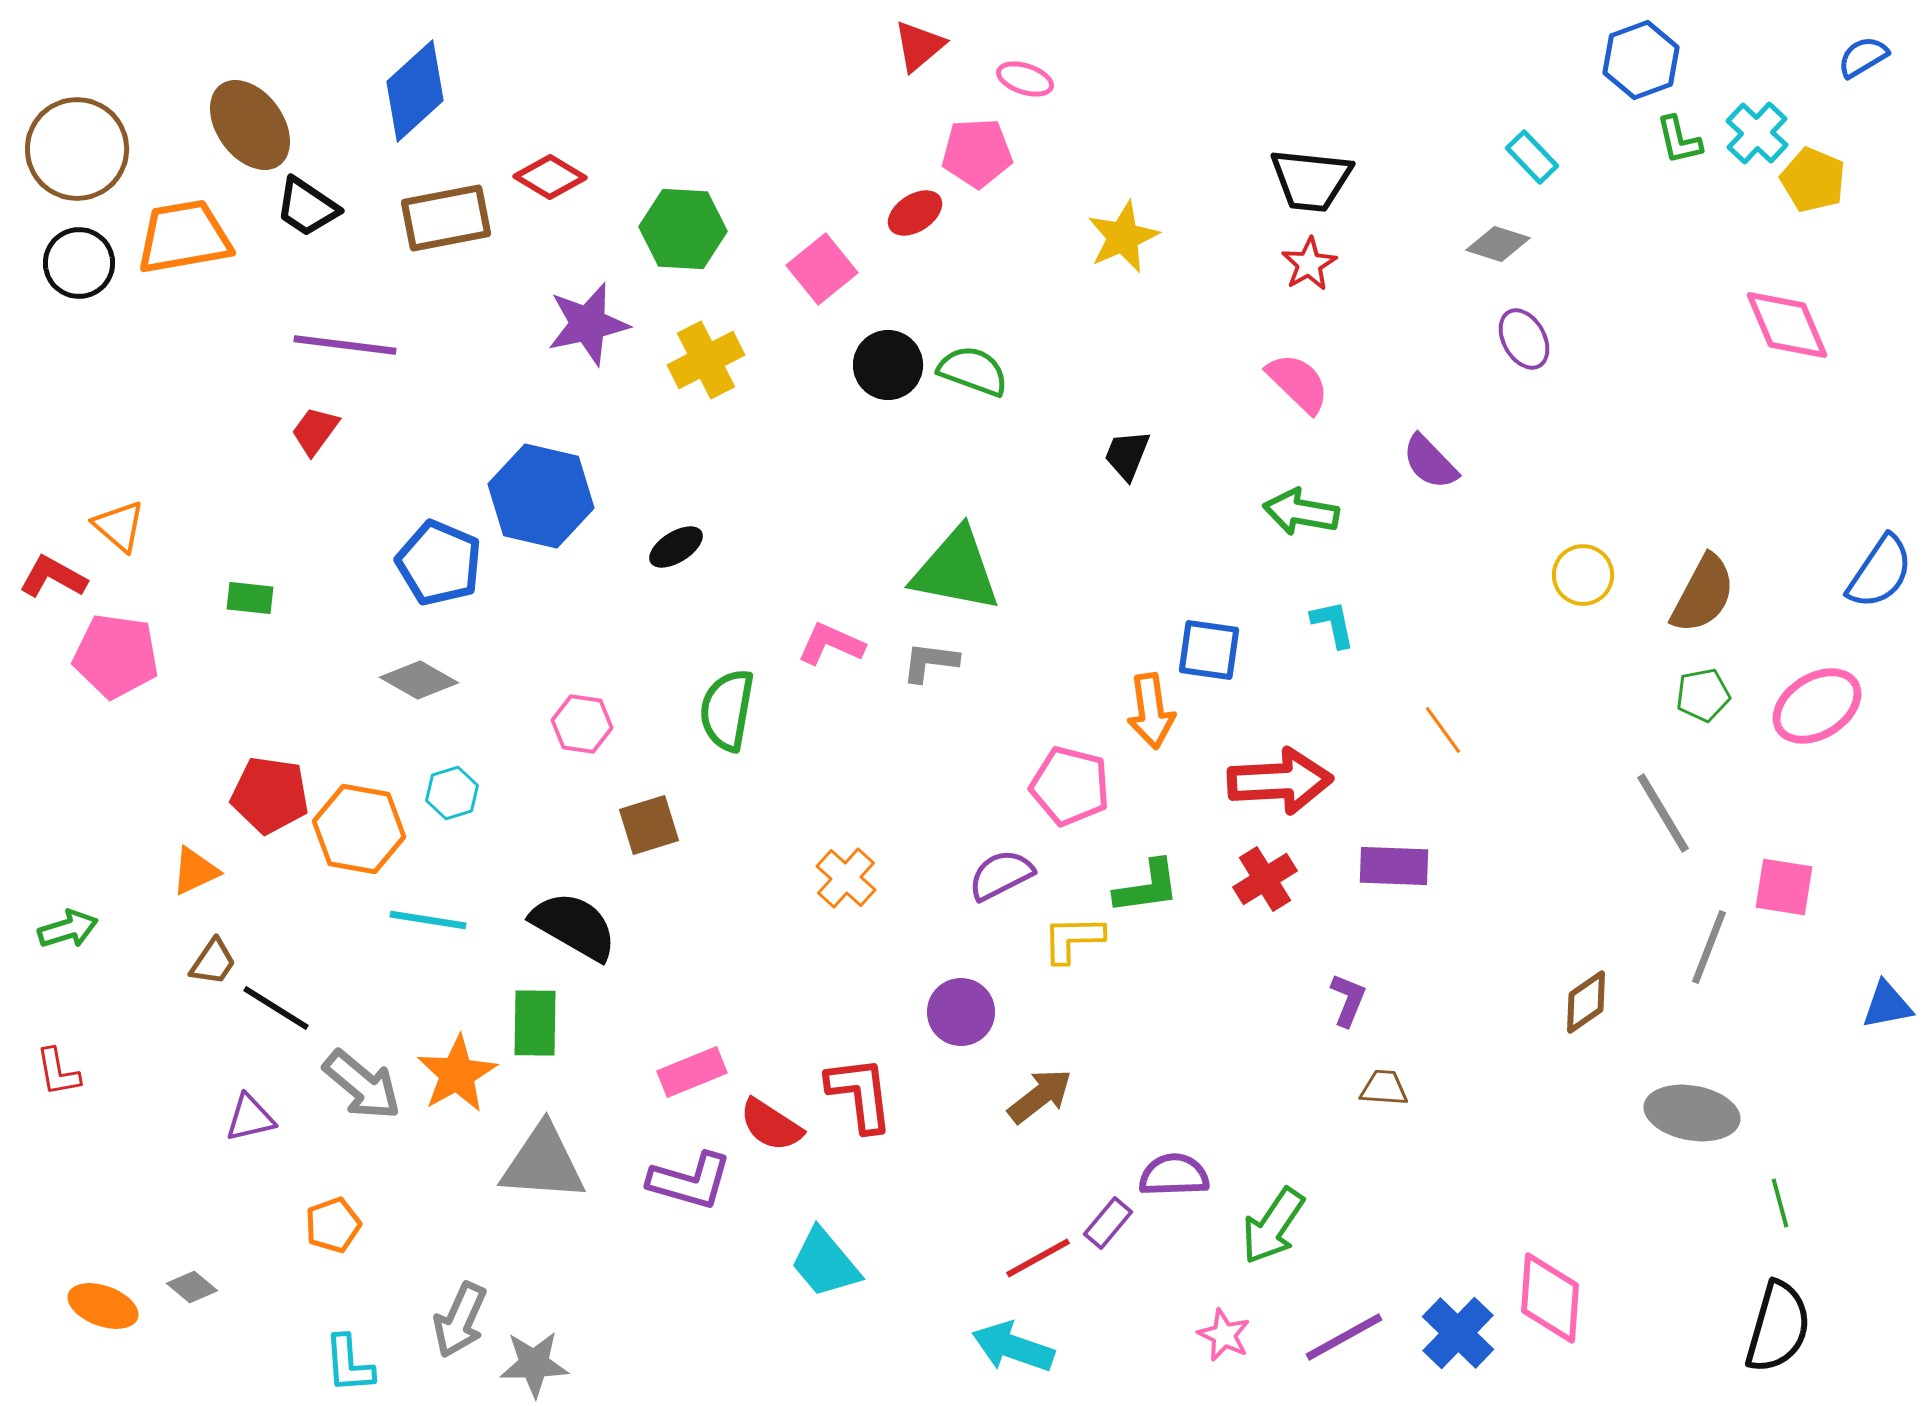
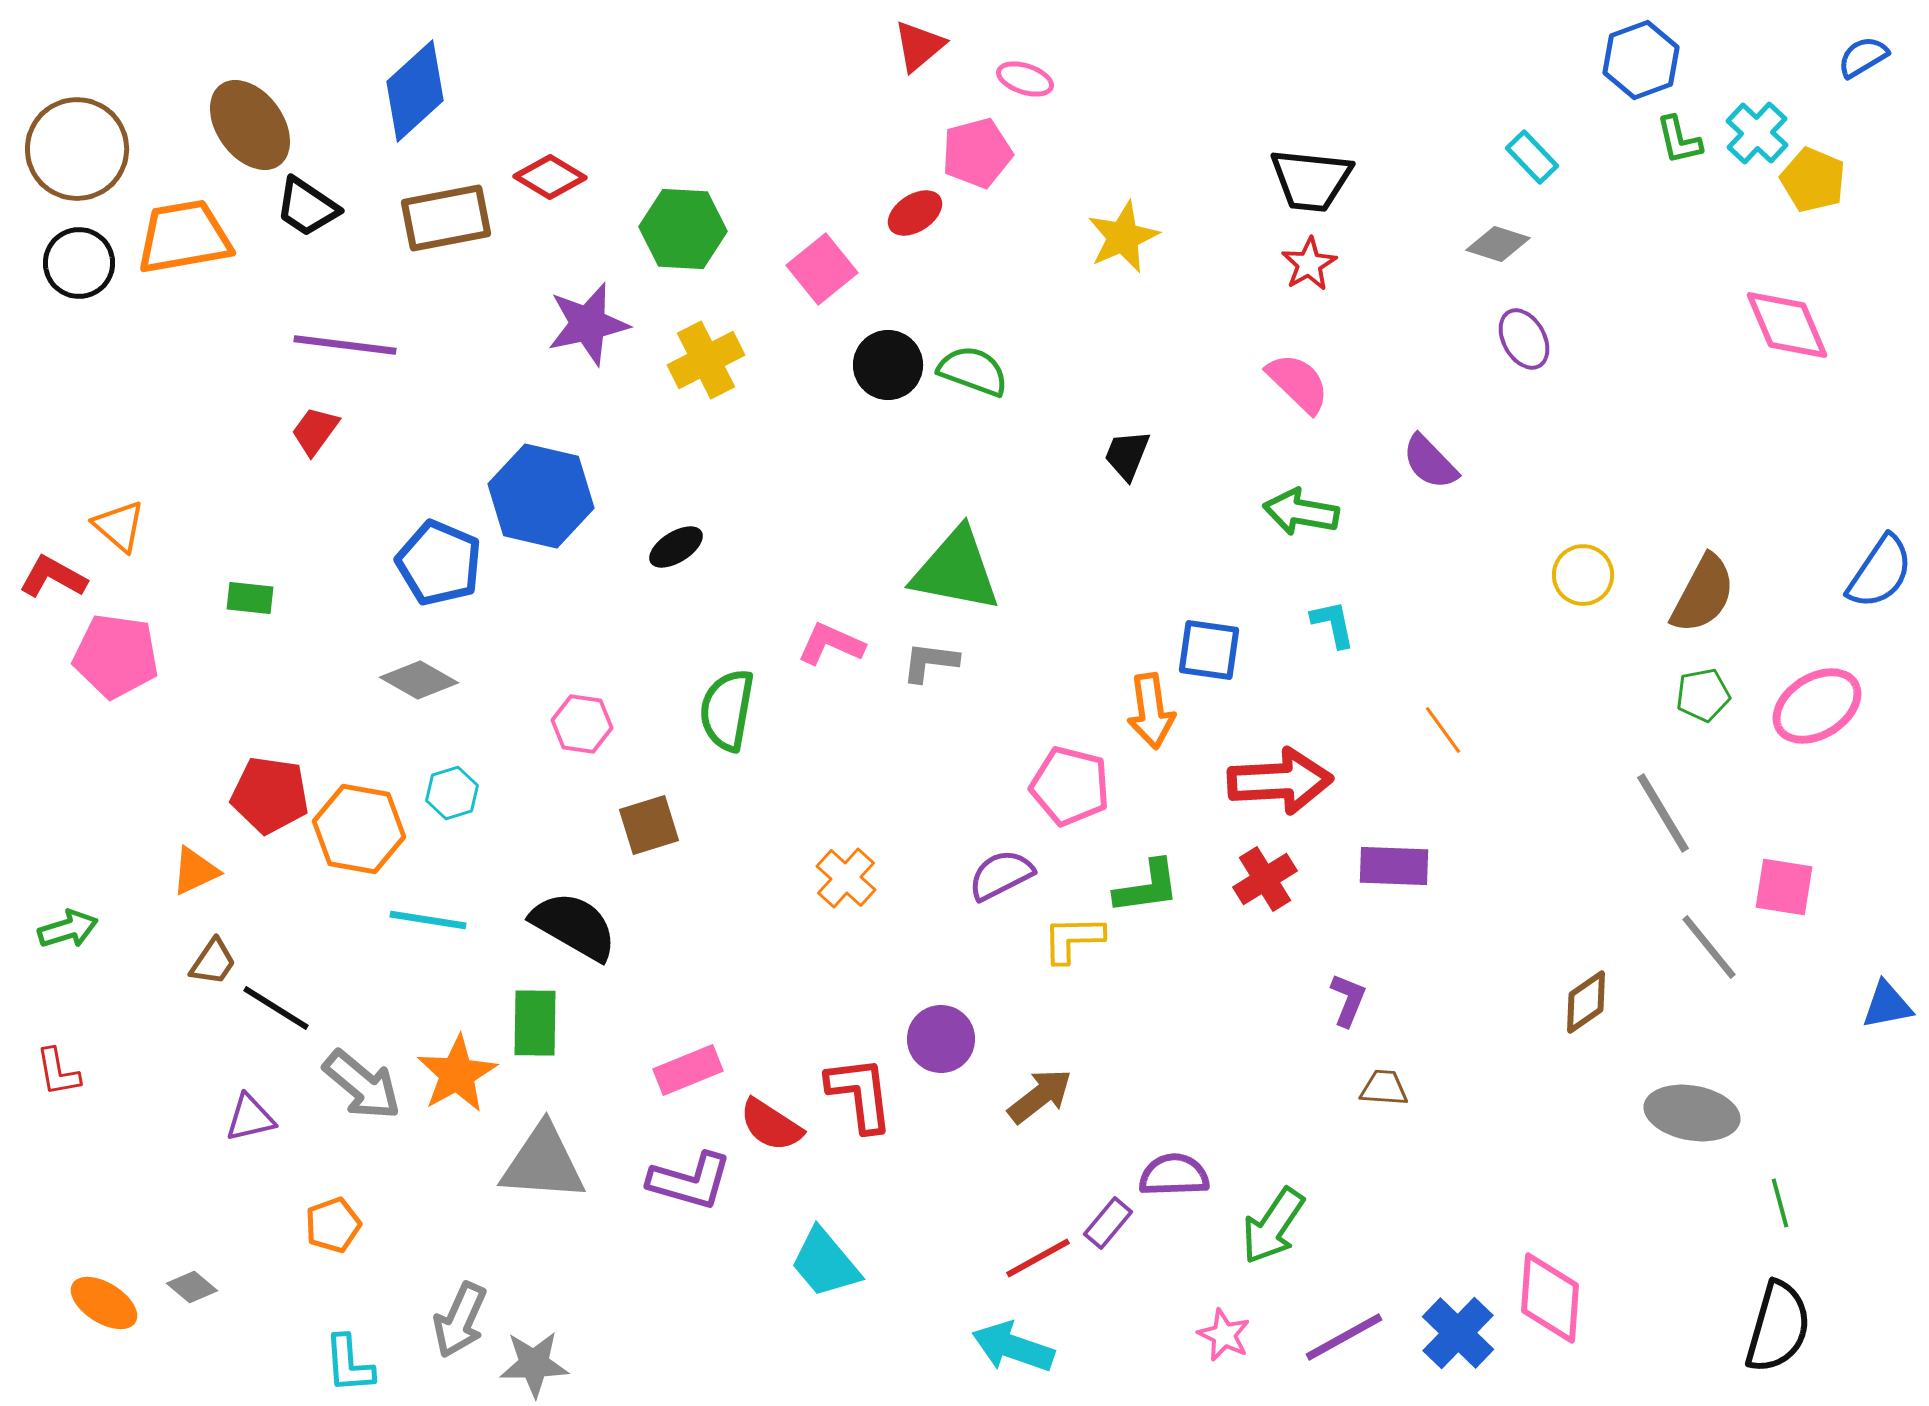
pink pentagon at (977, 153): rotated 12 degrees counterclockwise
gray line at (1709, 947): rotated 60 degrees counterclockwise
purple circle at (961, 1012): moved 20 px left, 27 px down
pink rectangle at (692, 1072): moved 4 px left, 2 px up
orange ellipse at (103, 1306): moved 1 px right, 3 px up; rotated 12 degrees clockwise
